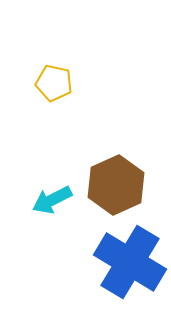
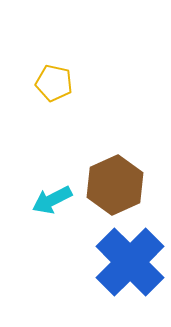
brown hexagon: moved 1 px left
blue cross: rotated 14 degrees clockwise
